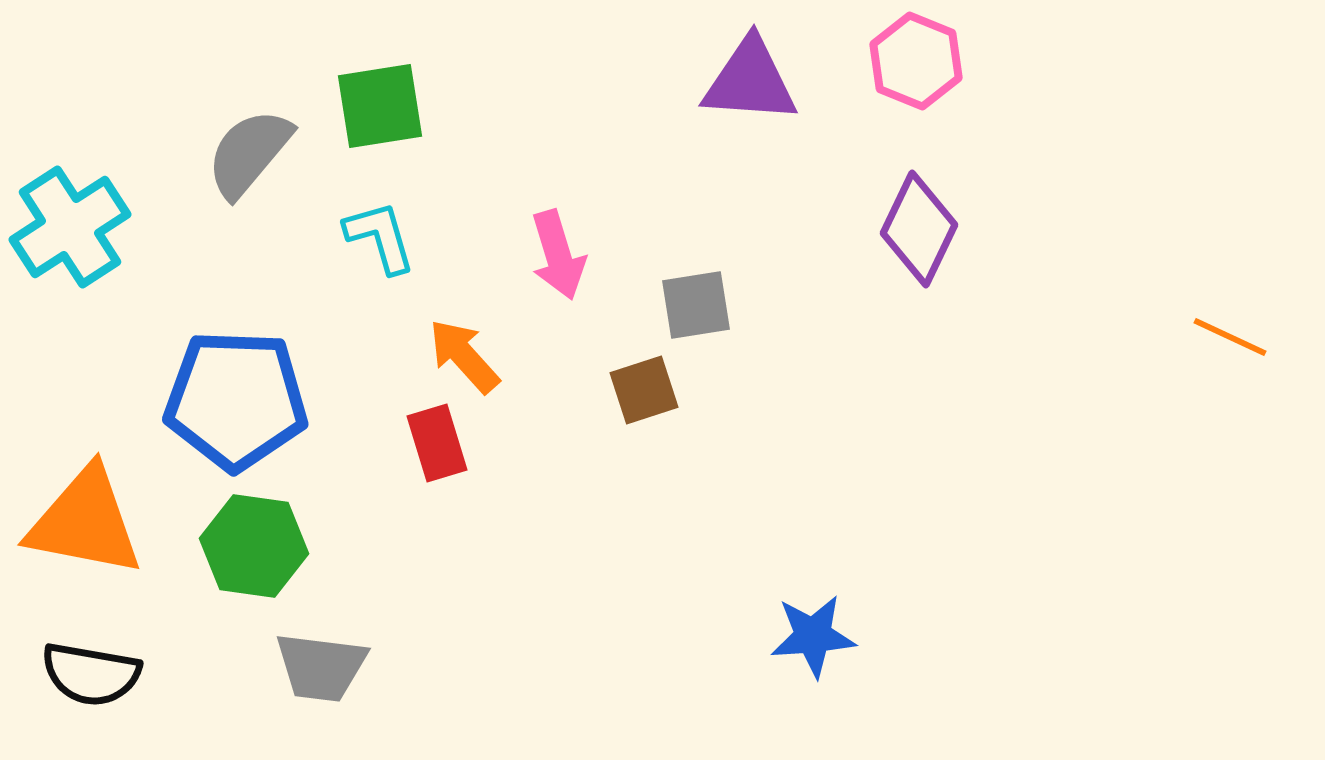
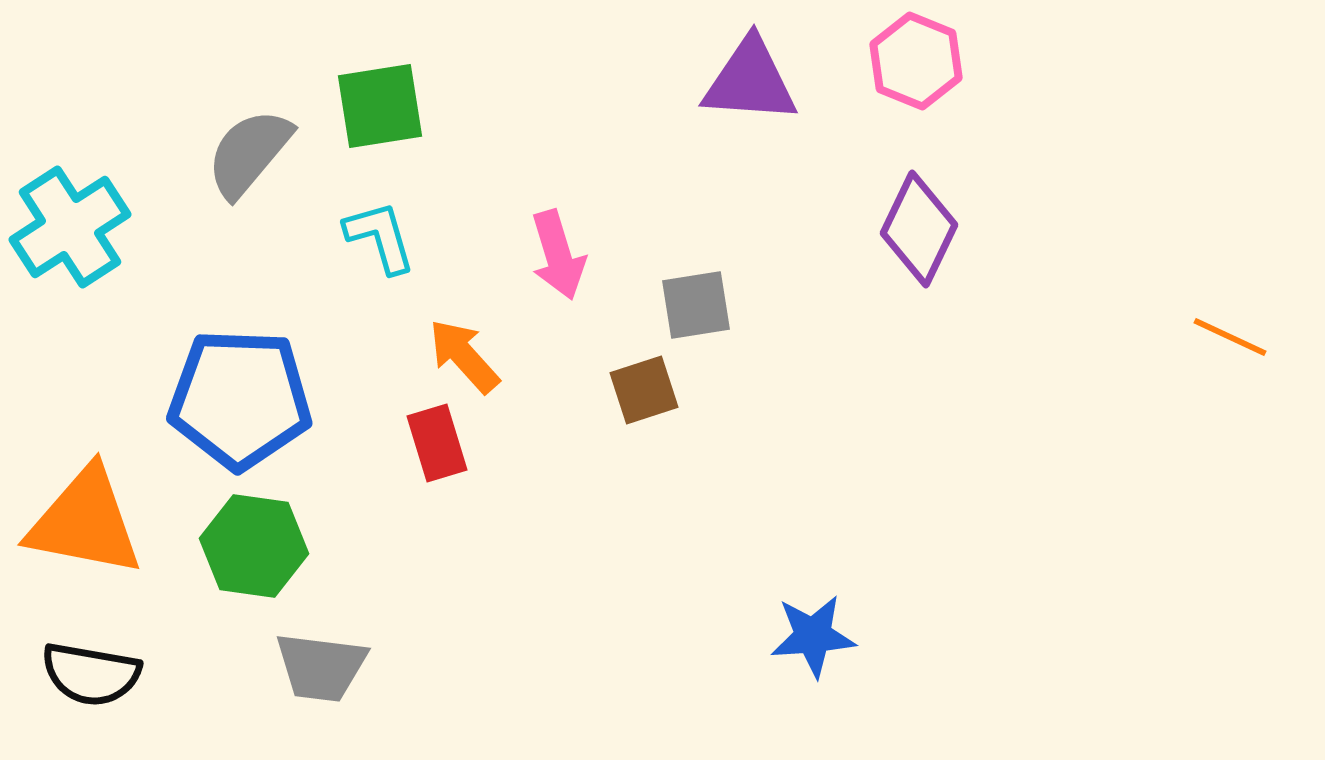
blue pentagon: moved 4 px right, 1 px up
